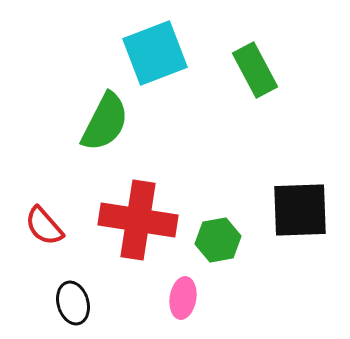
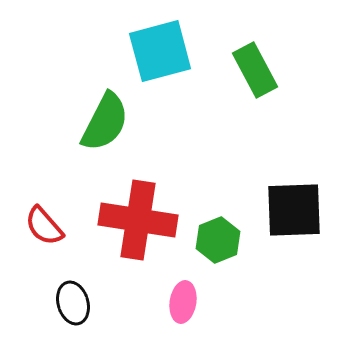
cyan square: moved 5 px right, 2 px up; rotated 6 degrees clockwise
black square: moved 6 px left
green hexagon: rotated 12 degrees counterclockwise
pink ellipse: moved 4 px down
